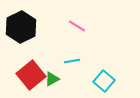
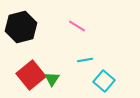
black hexagon: rotated 12 degrees clockwise
cyan line: moved 13 px right, 1 px up
green triangle: rotated 28 degrees counterclockwise
